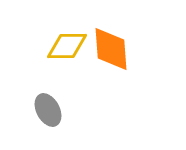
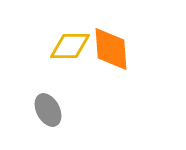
yellow diamond: moved 3 px right
